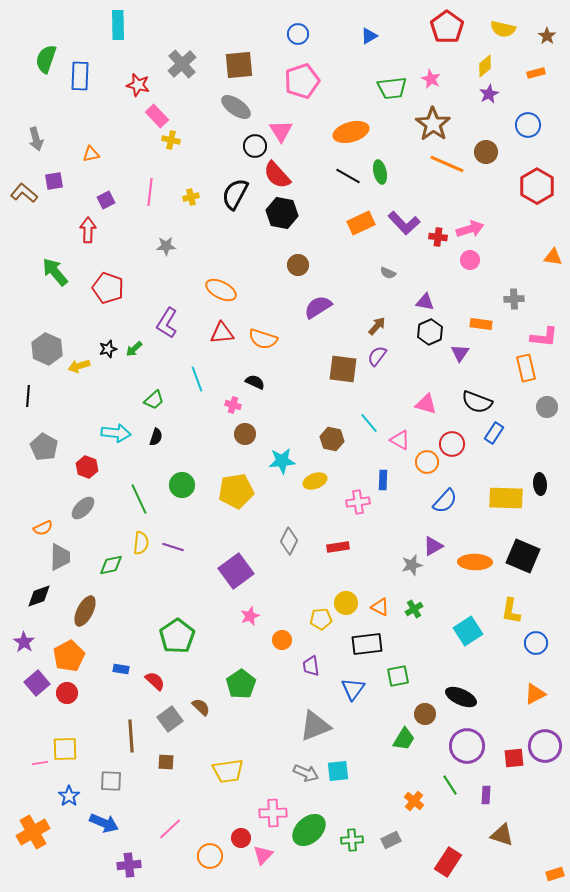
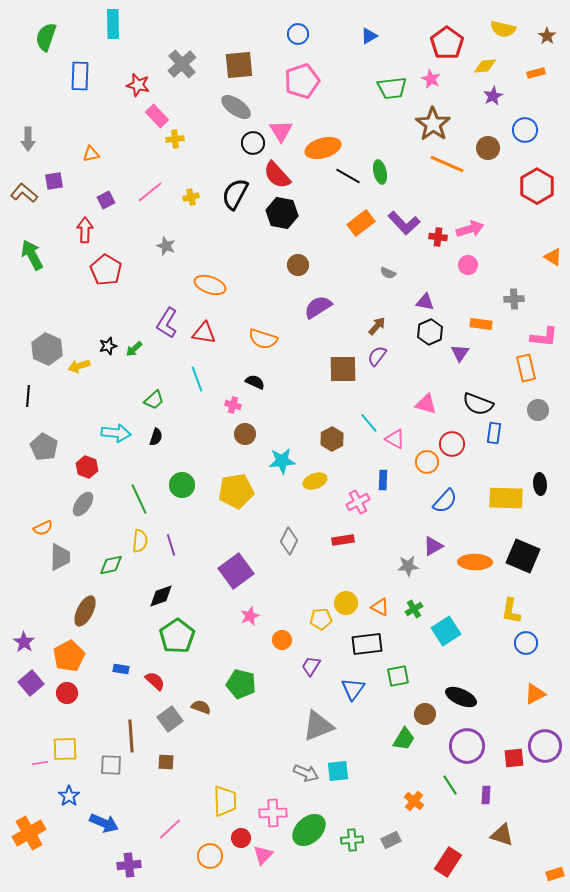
cyan rectangle at (118, 25): moved 5 px left, 1 px up
red pentagon at (447, 27): moved 16 px down
green semicircle at (46, 59): moved 22 px up
yellow diamond at (485, 66): rotated 35 degrees clockwise
purple star at (489, 94): moved 4 px right, 2 px down
blue circle at (528, 125): moved 3 px left, 5 px down
orange ellipse at (351, 132): moved 28 px left, 16 px down
gray arrow at (36, 139): moved 8 px left; rotated 15 degrees clockwise
yellow cross at (171, 140): moved 4 px right, 1 px up; rotated 18 degrees counterclockwise
black circle at (255, 146): moved 2 px left, 3 px up
brown circle at (486, 152): moved 2 px right, 4 px up
pink line at (150, 192): rotated 44 degrees clockwise
orange rectangle at (361, 223): rotated 12 degrees counterclockwise
red arrow at (88, 230): moved 3 px left
gray star at (166, 246): rotated 24 degrees clockwise
orange triangle at (553, 257): rotated 24 degrees clockwise
pink circle at (470, 260): moved 2 px left, 5 px down
green arrow at (55, 272): moved 23 px left, 17 px up; rotated 12 degrees clockwise
red pentagon at (108, 288): moved 2 px left, 18 px up; rotated 12 degrees clockwise
orange ellipse at (221, 290): moved 11 px left, 5 px up; rotated 8 degrees counterclockwise
red triangle at (222, 333): moved 18 px left; rotated 15 degrees clockwise
black star at (108, 349): moved 3 px up
brown square at (343, 369): rotated 8 degrees counterclockwise
black semicircle at (477, 402): moved 1 px right, 2 px down
gray circle at (547, 407): moved 9 px left, 3 px down
blue rectangle at (494, 433): rotated 25 degrees counterclockwise
brown hexagon at (332, 439): rotated 20 degrees clockwise
pink triangle at (400, 440): moved 5 px left, 1 px up
pink cross at (358, 502): rotated 20 degrees counterclockwise
gray ellipse at (83, 508): moved 4 px up; rotated 10 degrees counterclockwise
yellow semicircle at (141, 543): moved 1 px left, 2 px up
purple line at (173, 547): moved 2 px left, 2 px up; rotated 55 degrees clockwise
red rectangle at (338, 547): moved 5 px right, 7 px up
gray star at (412, 565): moved 4 px left, 1 px down; rotated 10 degrees clockwise
black diamond at (39, 596): moved 122 px right
cyan square at (468, 631): moved 22 px left
blue circle at (536, 643): moved 10 px left
purple trapezoid at (311, 666): rotated 40 degrees clockwise
purple square at (37, 683): moved 6 px left
green pentagon at (241, 684): rotated 24 degrees counterclockwise
brown semicircle at (201, 707): rotated 24 degrees counterclockwise
gray triangle at (315, 726): moved 3 px right
yellow trapezoid at (228, 771): moved 3 px left, 30 px down; rotated 84 degrees counterclockwise
gray square at (111, 781): moved 16 px up
orange cross at (33, 832): moved 4 px left, 1 px down
